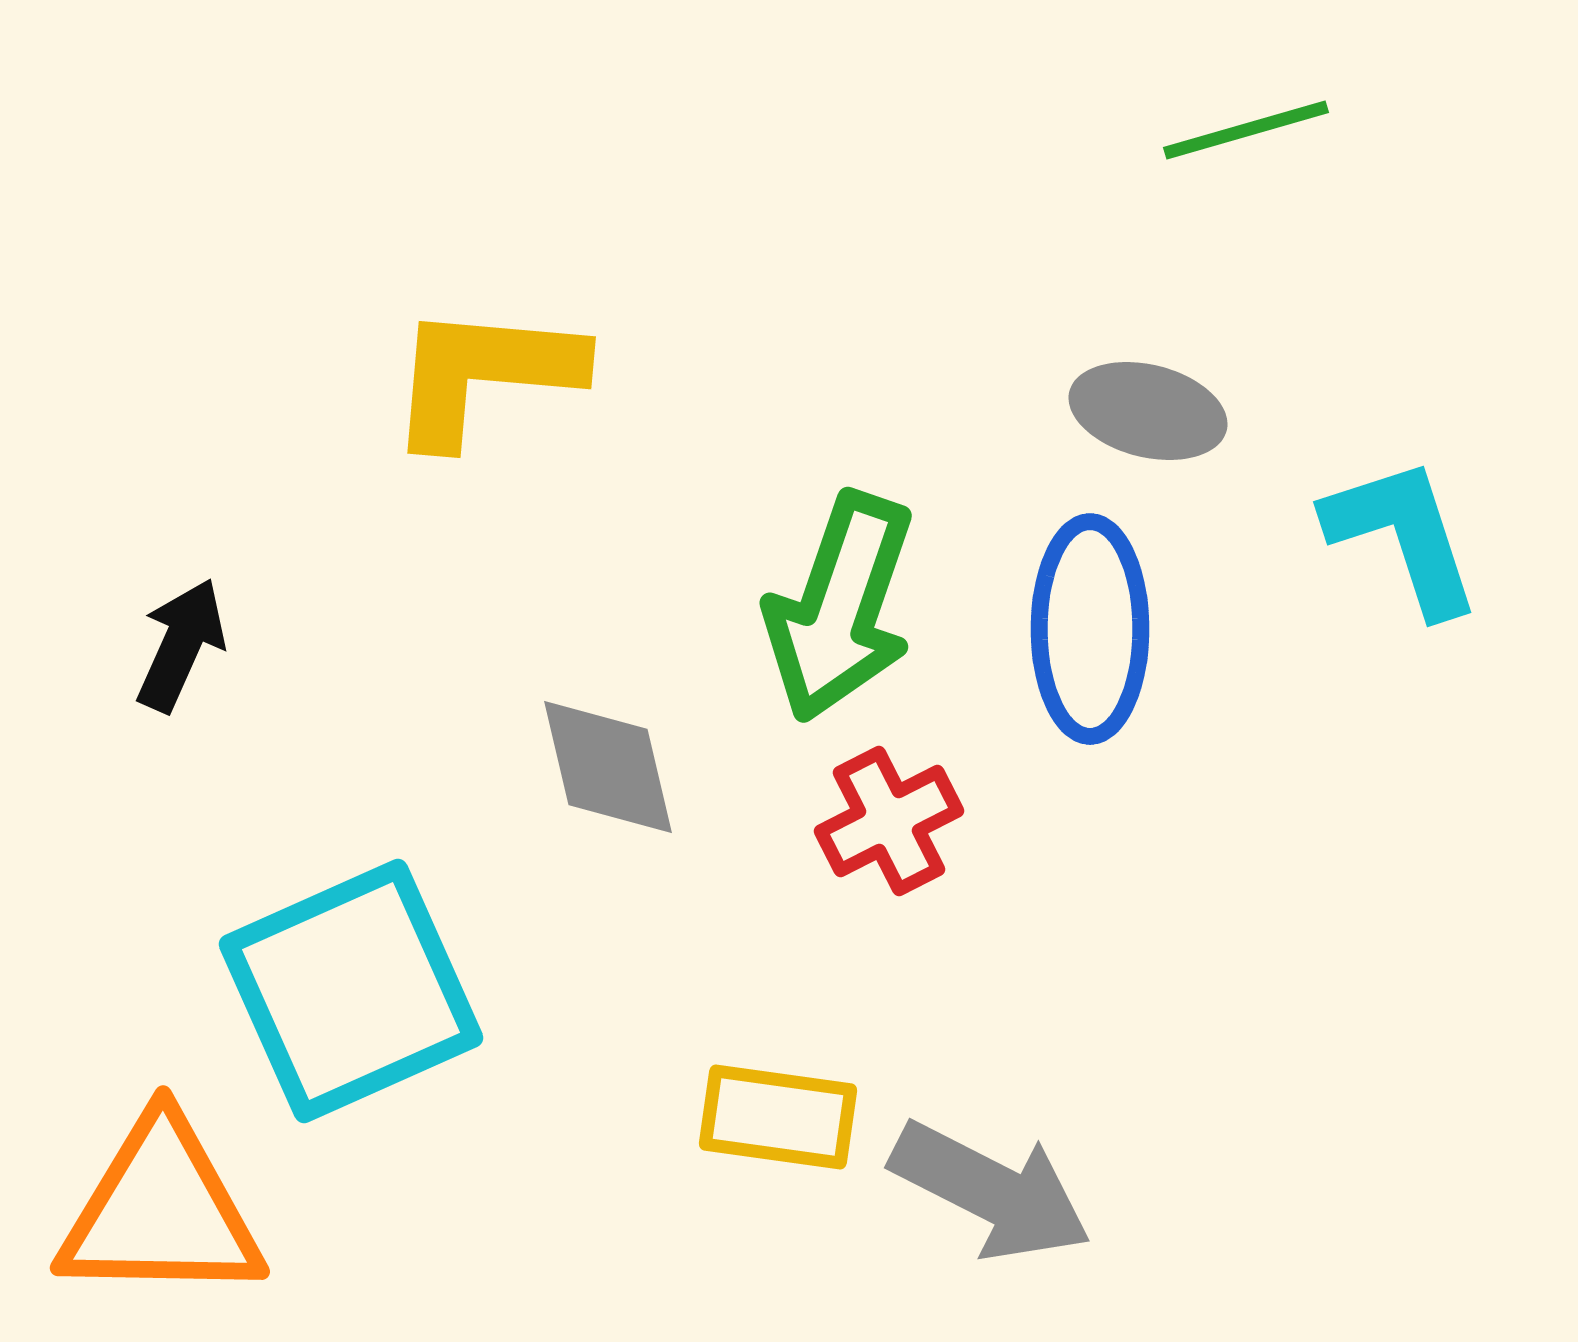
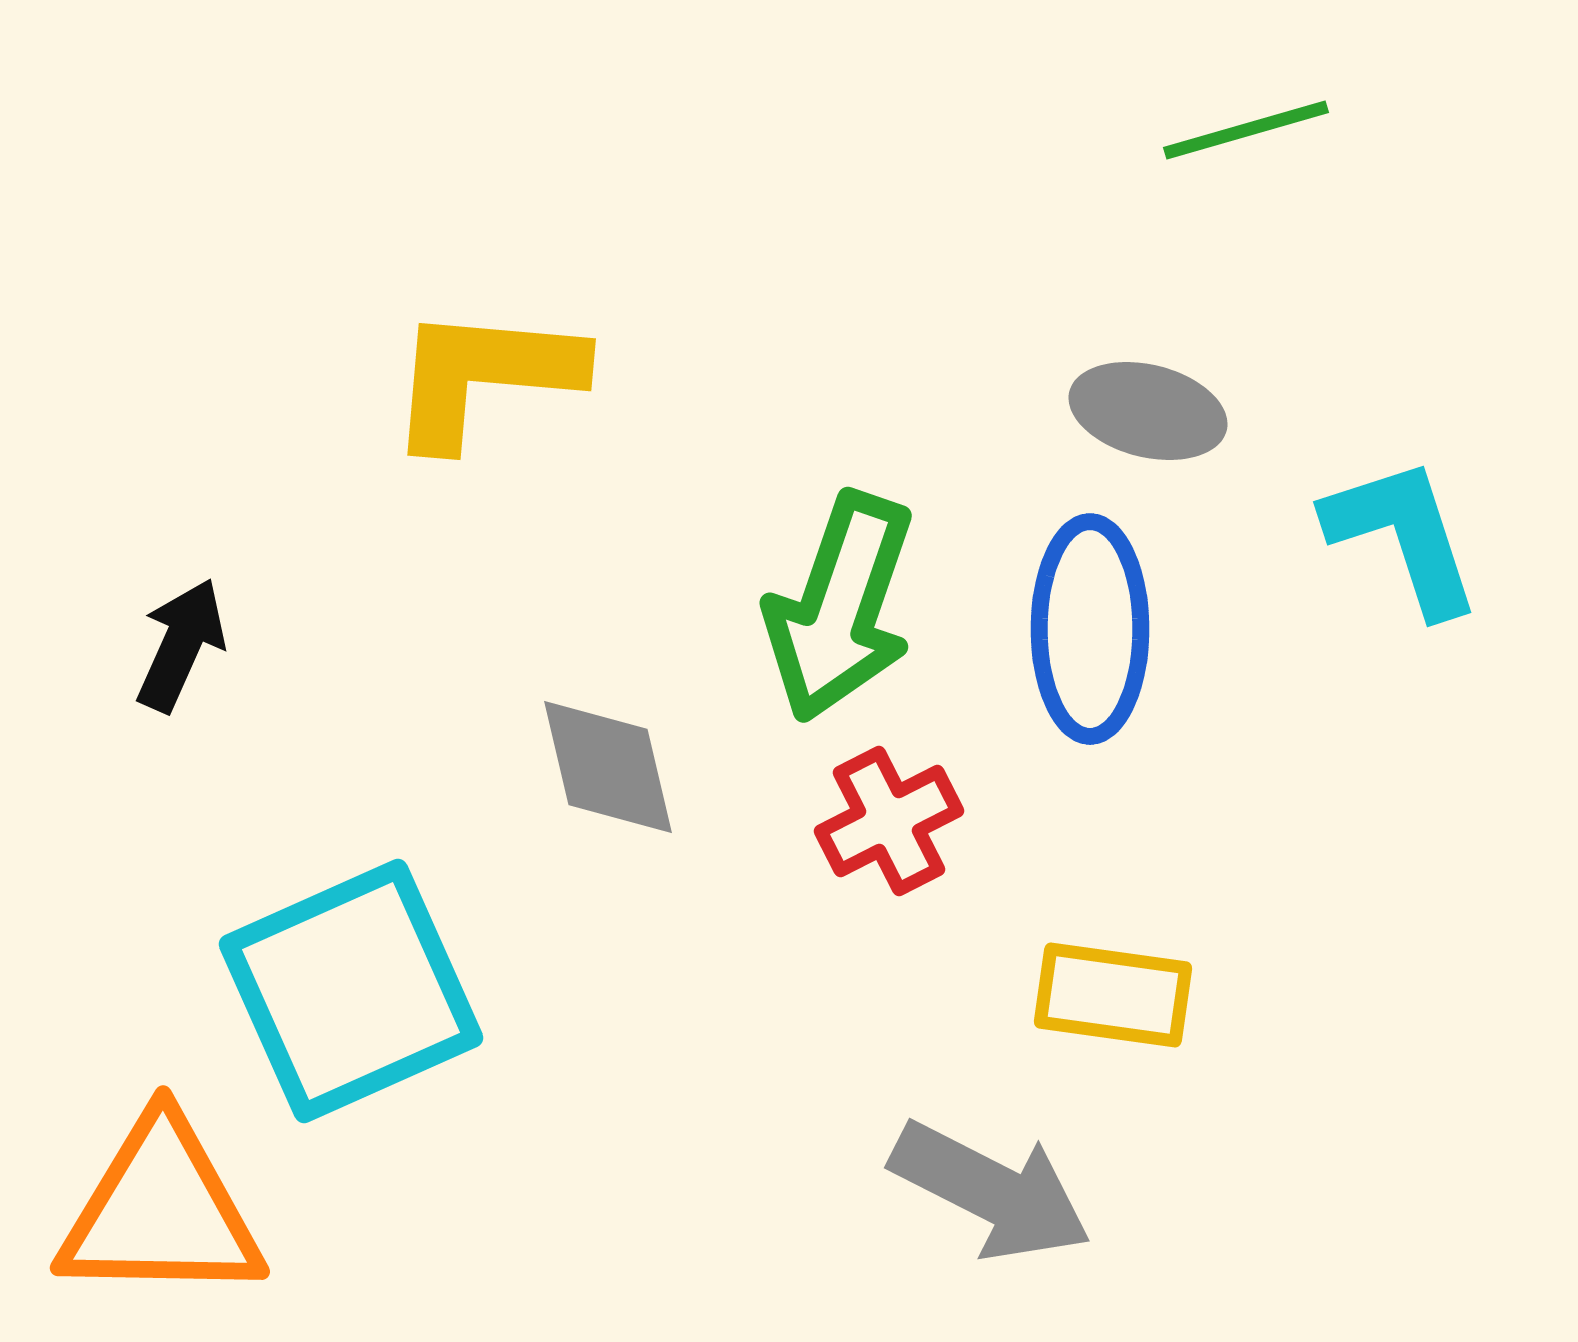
yellow L-shape: moved 2 px down
yellow rectangle: moved 335 px right, 122 px up
